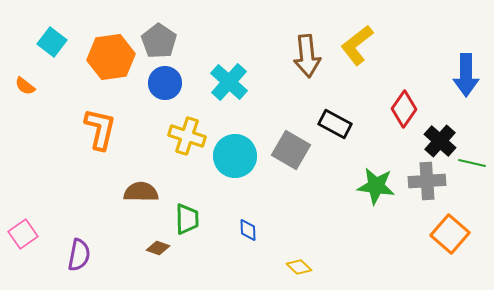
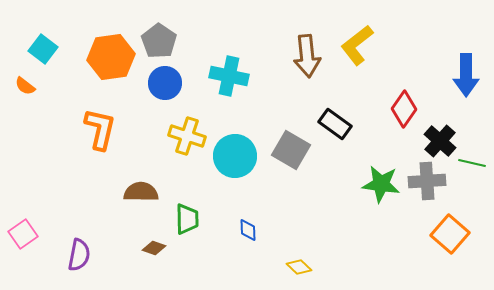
cyan square: moved 9 px left, 7 px down
cyan cross: moved 6 px up; rotated 30 degrees counterclockwise
black rectangle: rotated 8 degrees clockwise
green star: moved 5 px right, 2 px up
brown diamond: moved 4 px left
